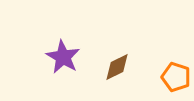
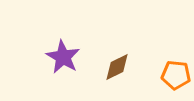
orange pentagon: moved 2 px up; rotated 12 degrees counterclockwise
